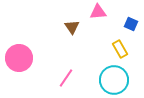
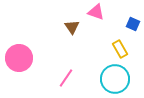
pink triangle: moved 2 px left; rotated 24 degrees clockwise
blue square: moved 2 px right
cyan circle: moved 1 px right, 1 px up
